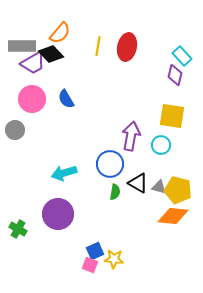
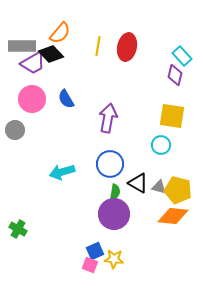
purple arrow: moved 23 px left, 18 px up
cyan arrow: moved 2 px left, 1 px up
purple circle: moved 56 px right
